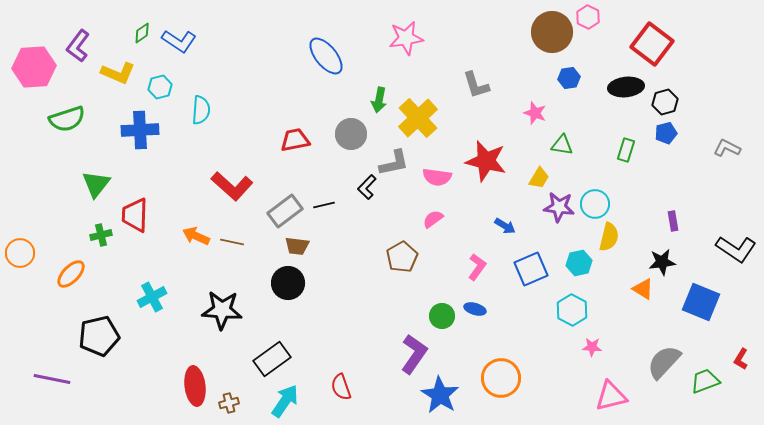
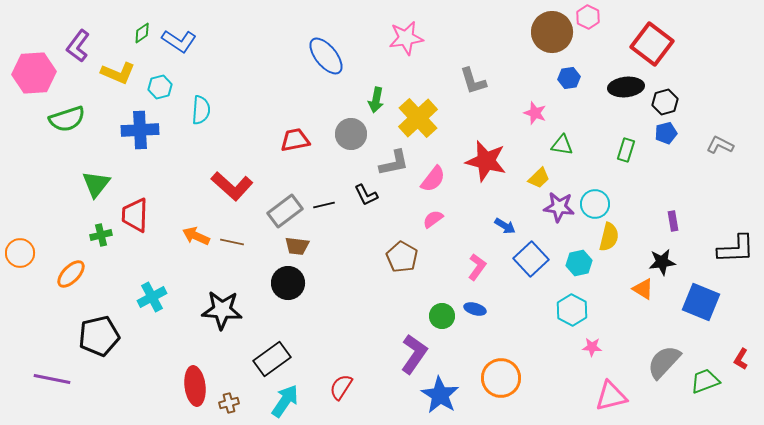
pink hexagon at (34, 67): moved 6 px down
gray L-shape at (476, 85): moved 3 px left, 4 px up
green arrow at (379, 100): moved 3 px left
gray L-shape at (727, 148): moved 7 px left, 3 px up
pink semicircle at (437, 177): moved 4 px left, 2 px down; rotated 60 degrees counterclockwise
yellow trapezoid at (539, 178): rotated 15 degrees clockwise
black L-shape at (367, 187): moved 1 px left, 8 px down; rotated 70 degrees counterclockwise
black L-shape at (736, 249): rotated 36 degrees counterclockwise
brown pentagon at (402, 257): rotated 12 degrees counterclockwise
blue square at (531, 269): moved 10 px up; rotated 20 degrees counterclockwise
red semicircle at (341, 387): rotated 52 degrees clockwise
